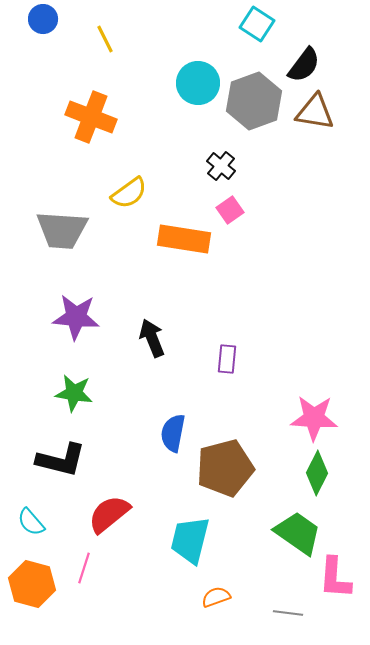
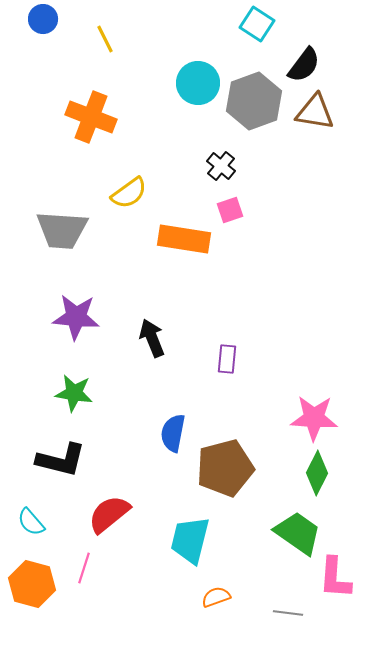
pink square: rotated 16 degrees clockwise
